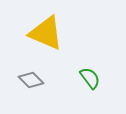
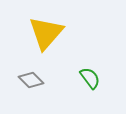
yellow triangle: rotated 48 degrees clockwise
